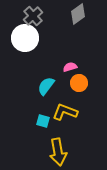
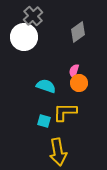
gray diamond: moved 18 px down
white circle: moved 1 px left, 1 px up
pink semicircle: moved 4 px right, 4 px down; rotated 56 degrees counterclockwise
cyan semicircle: rotated 72 degrees clockwise
yellow L-shape: rotated 20 degrees counterclockwise
cyan square: moved 1 px right
